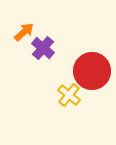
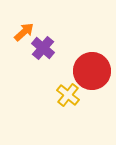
yellow cross: moved 1 px left
